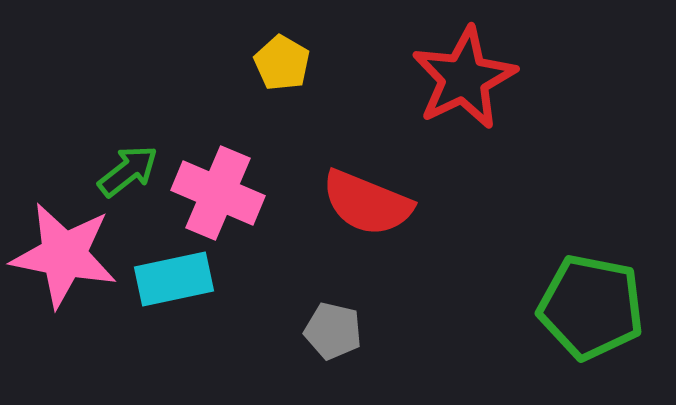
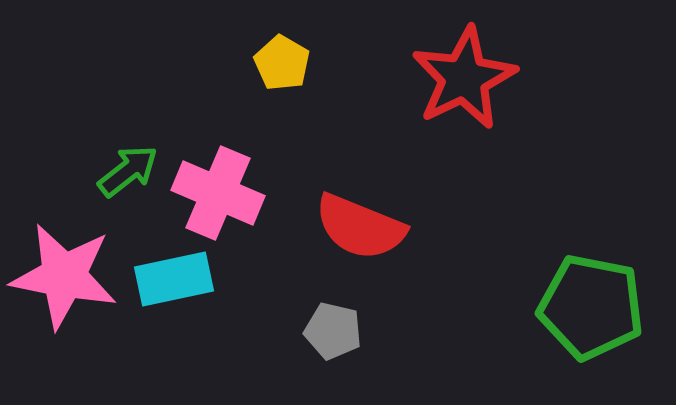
red semicircle: moved 7 px left, 24 px down
pink star: moved 21 px down
